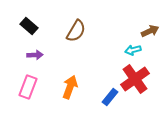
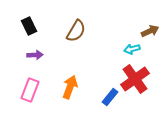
black rectangle: rotated 24 degrees clockwise
cyan arrow: moved 1 px left, 1 px up
pink rectangle: moved 2 px right, 3 px down
